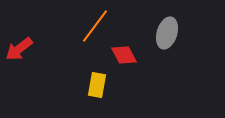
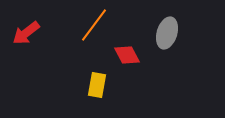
orange line: moved 1 px left, 1 px up
red arrow: moved 7 px right, 16 px up
red diamond: moved 3 px right
